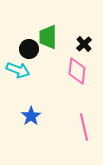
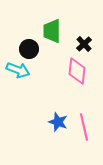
green trapezoid: moved 4 px right, 6 px up
blue star: moved 27 px right, 6 px down; rotated 18 degrees counterclockwise
